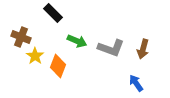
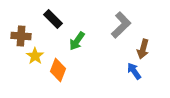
black rectangle: moved 6 px down
brown cross: moved 1 px up; rotated 18 degrees counterclockwise
green arrow: rotated 102 degrees clockwise
gray L-shape: moved 10 px right, 23 px up; rotated 64 degrees counterclockwise
orange diamond: moved 4 px down
blue arrow: moved 2 px left, 12 px up
